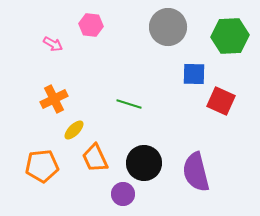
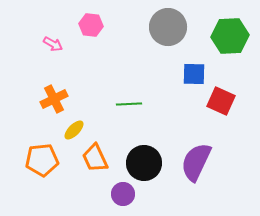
green line: rotated 20 degrees counterclockwise
orange pentagon: moved 6 px up
purple semicircle: moved 10 px up; rotated 39 degrees clockwise
